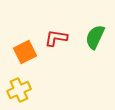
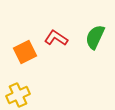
red L-shape: rotated 25 degrees clockwise
yellow cross: moved 1 px left, 5 px down
